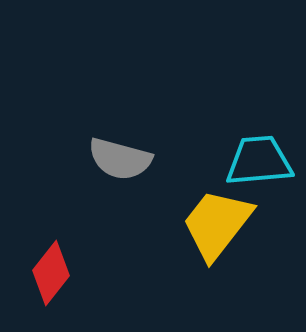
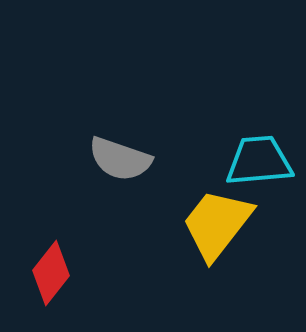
gray semicircle: rotated 4 degrees clockwise
